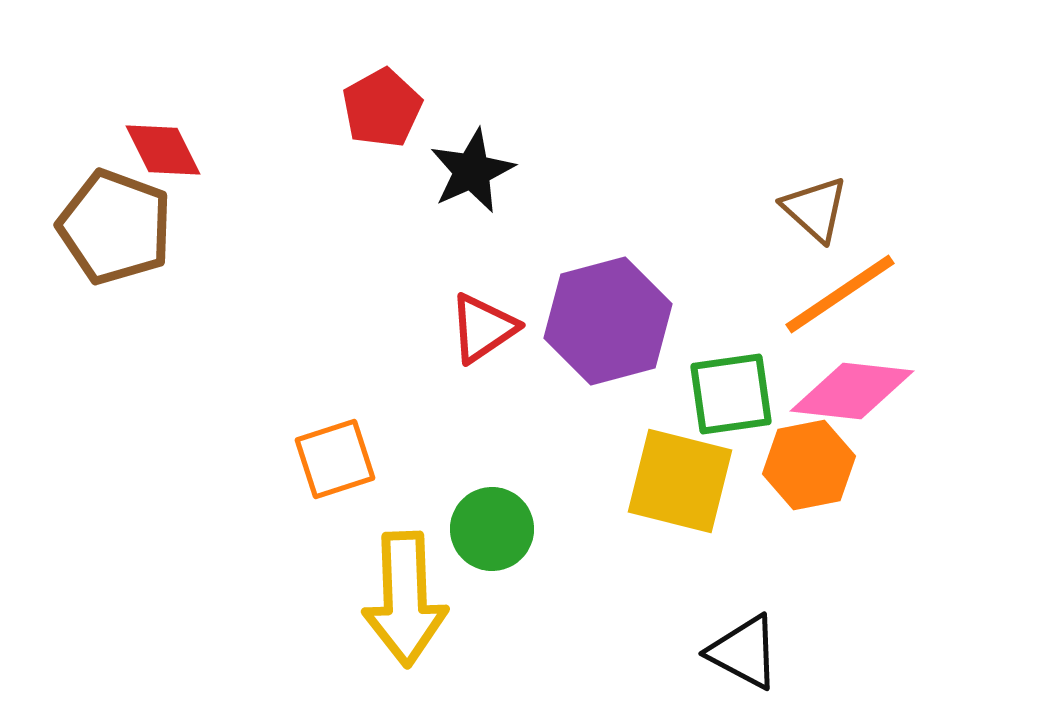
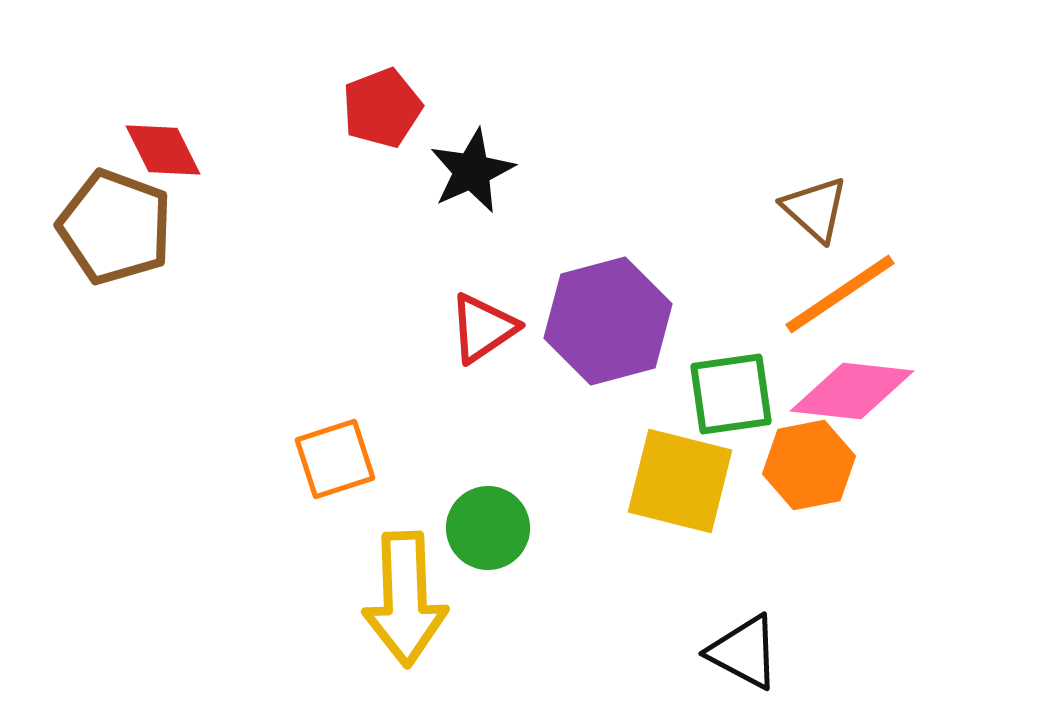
red pentagon: rotated 8 degrees clockwise
green circle: moved 4 px left, 1 px up
